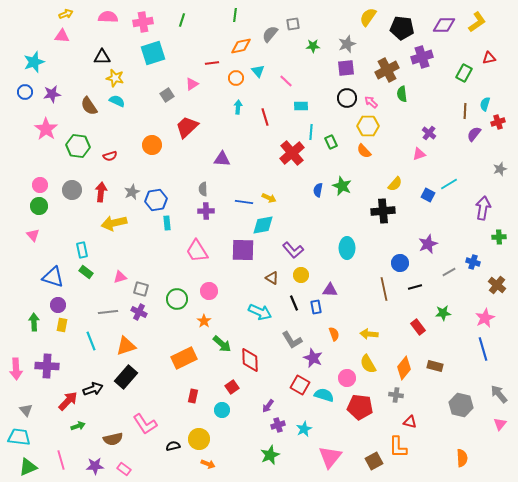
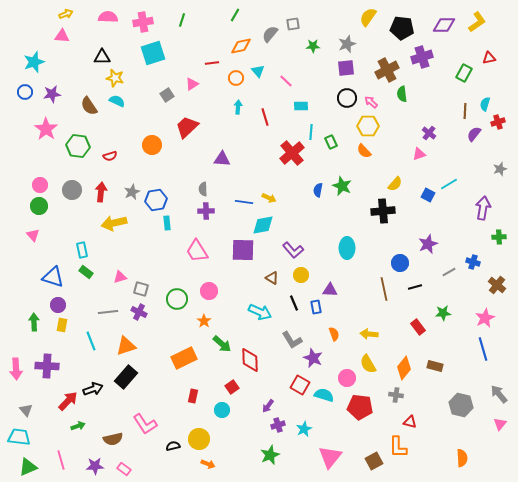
green line at (235, 15): rotated 24 degrees clockwise
